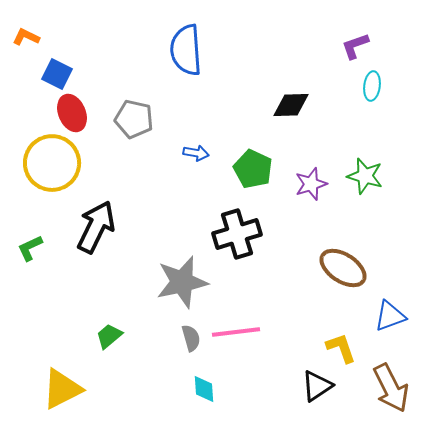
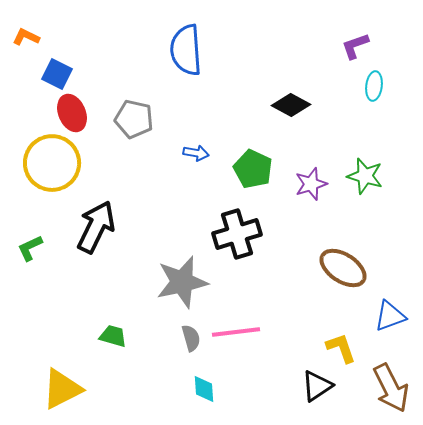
cyan ellipse: moved 2 px right
black diamond: rotated 30 degrees clockwise
green trapezoid: moved 4 px right; rotated 56 degrees clockwise
